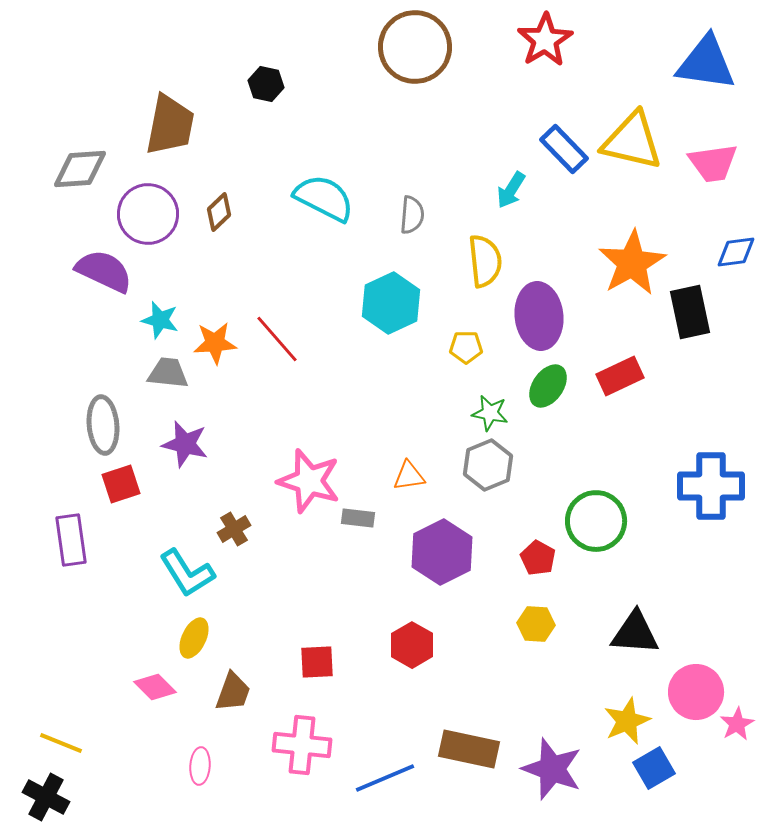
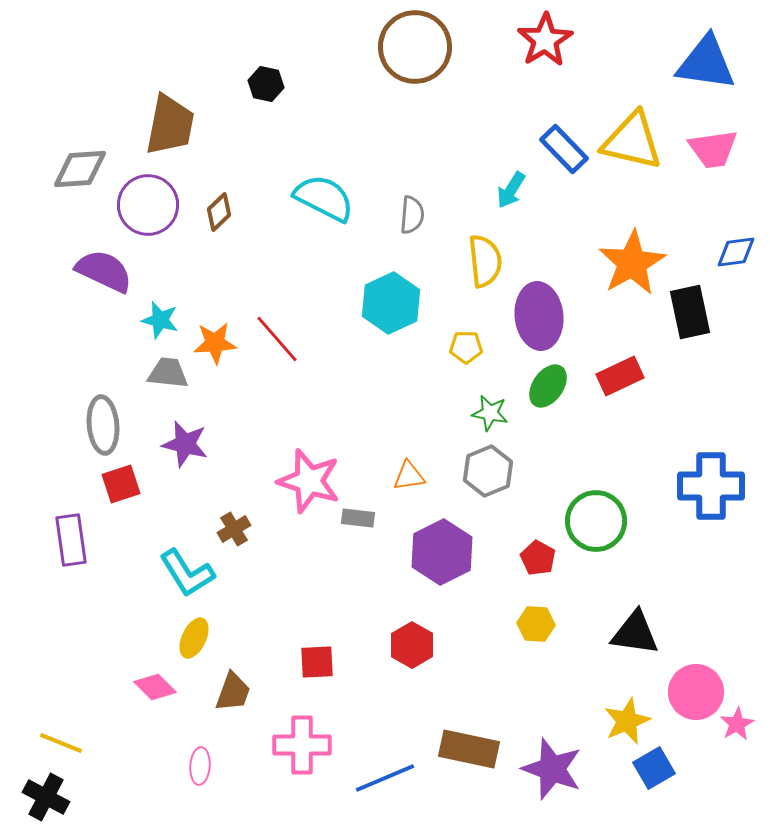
pink trapezoid at (713, 163): moved 14 px up
purple circle at (148, 214): moved 9 px up
gray hexagon at (488, 465): moved 6 px down
black triangle at (635, 633): rotated 4 degrees clockwise
pink cross at (302, 745): rotated 6 degrees counterclockwise
